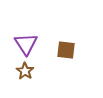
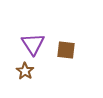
purple triangle: moved 7 px right
